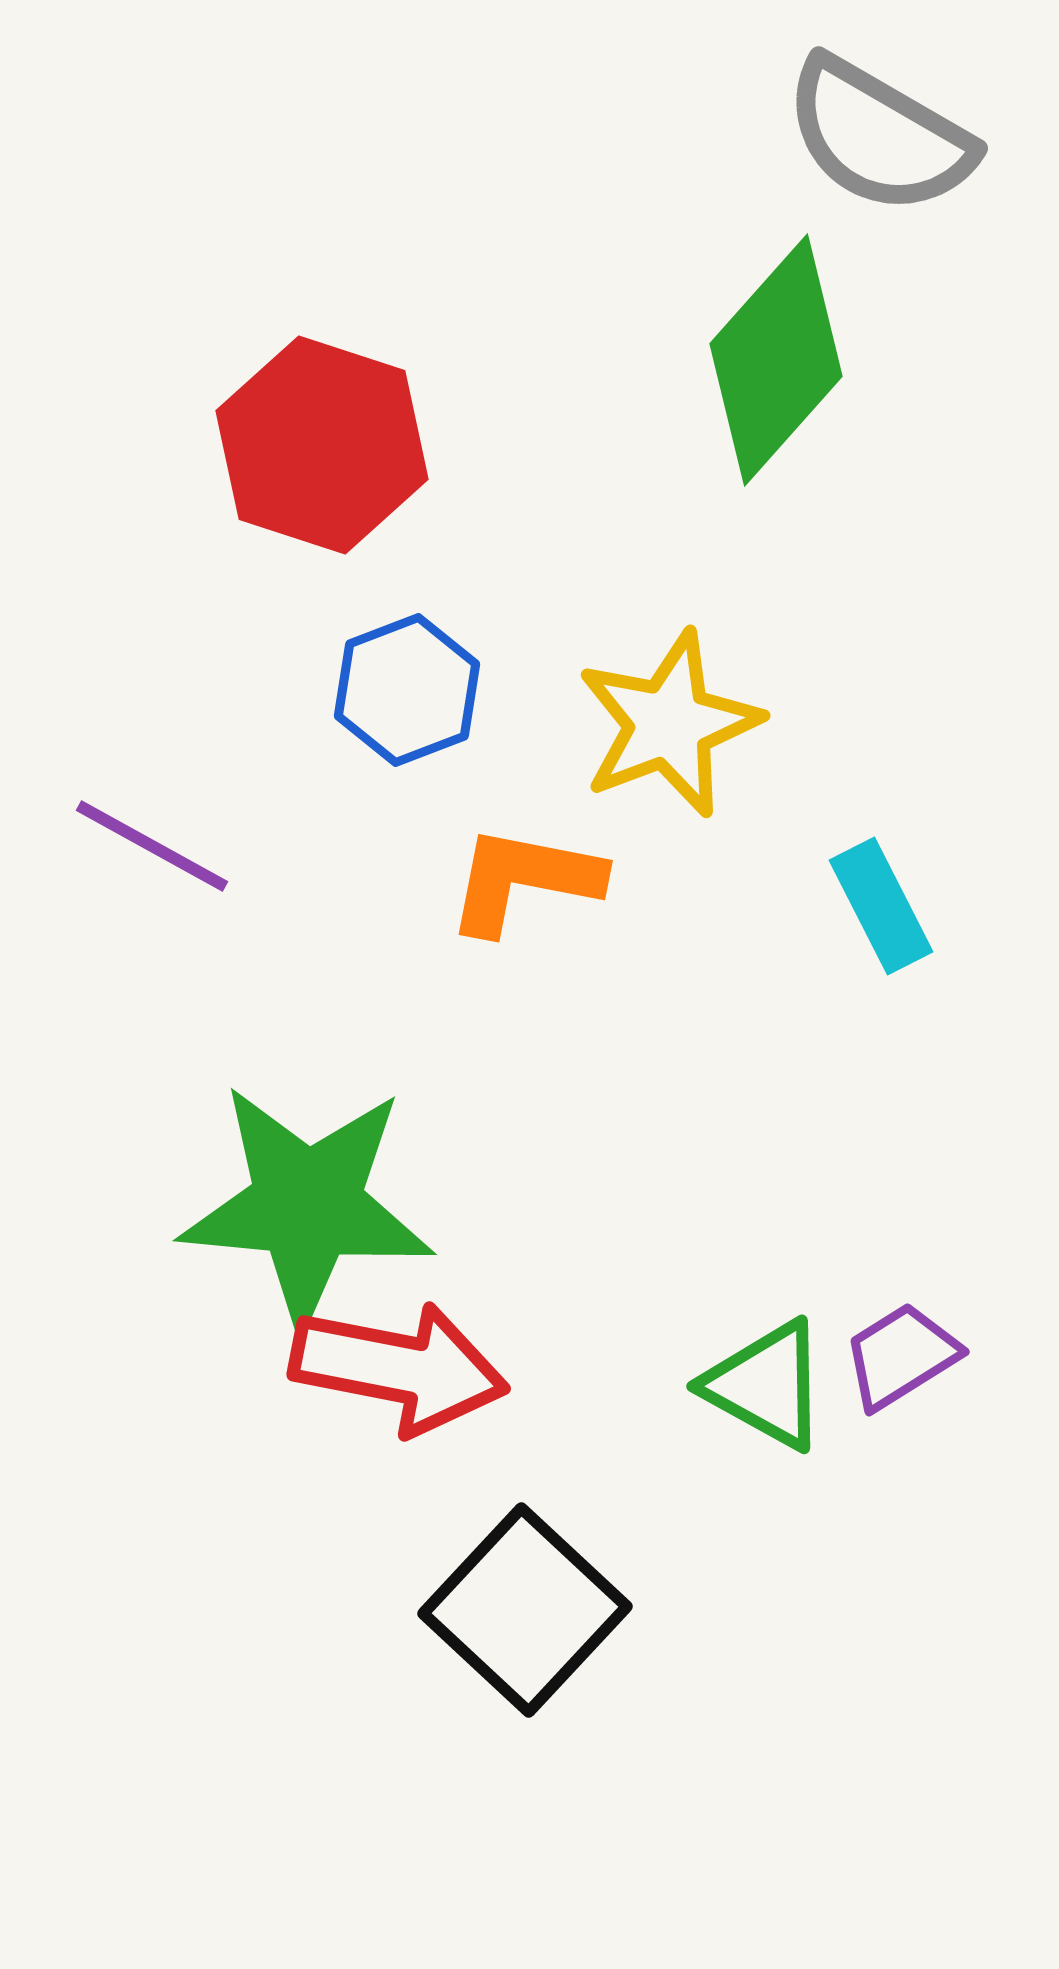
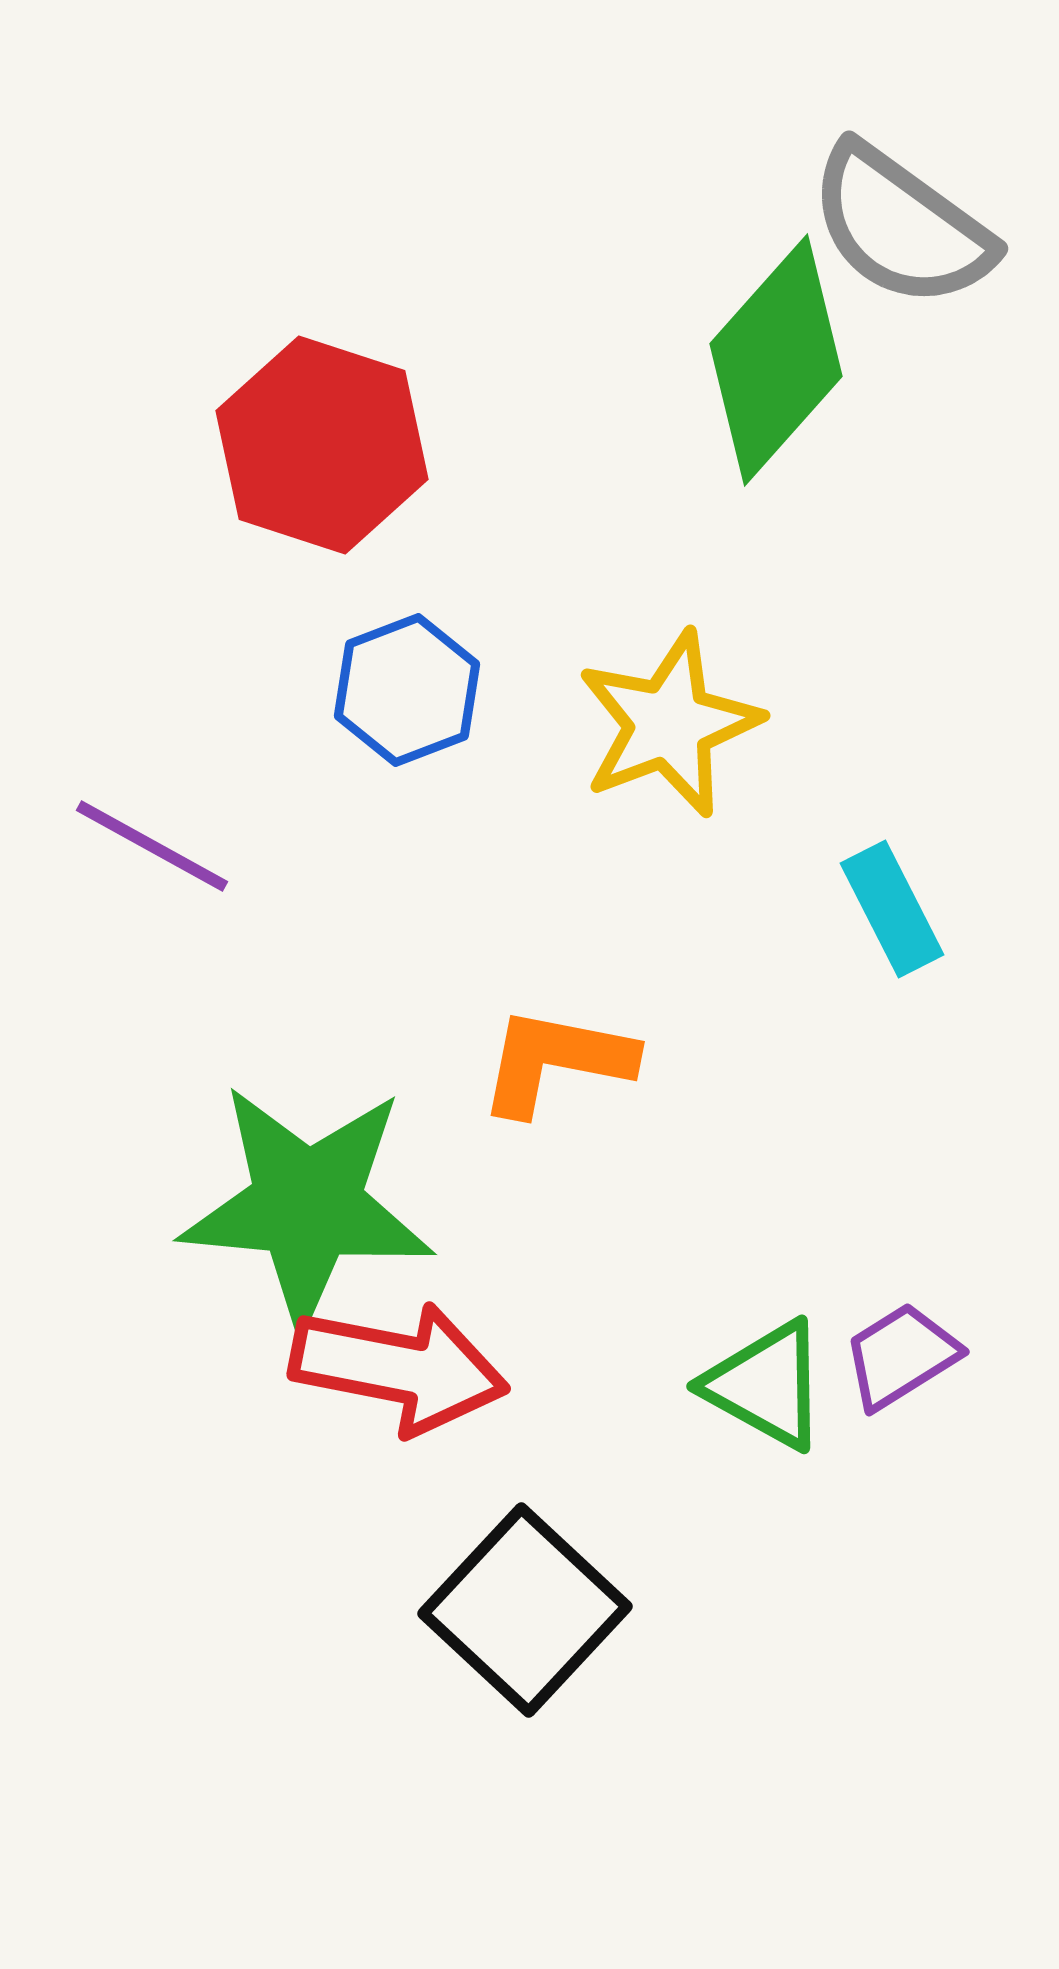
gray semicircle: moved 22 px right, 90 px down; rotated 6 degrees clockwise
orange L-shape: moved 32 px right, 181 px down
cyan rectangle: moved 11 px right, 3 px down
